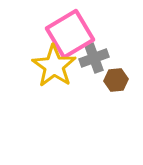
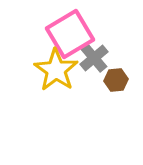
gray cross: rotated 20 degrees counterclockwise
yellow star: moved 2 px right, 4 px down
